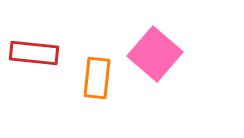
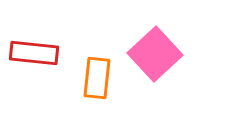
pink square: rotated 6 degrees clockwise
